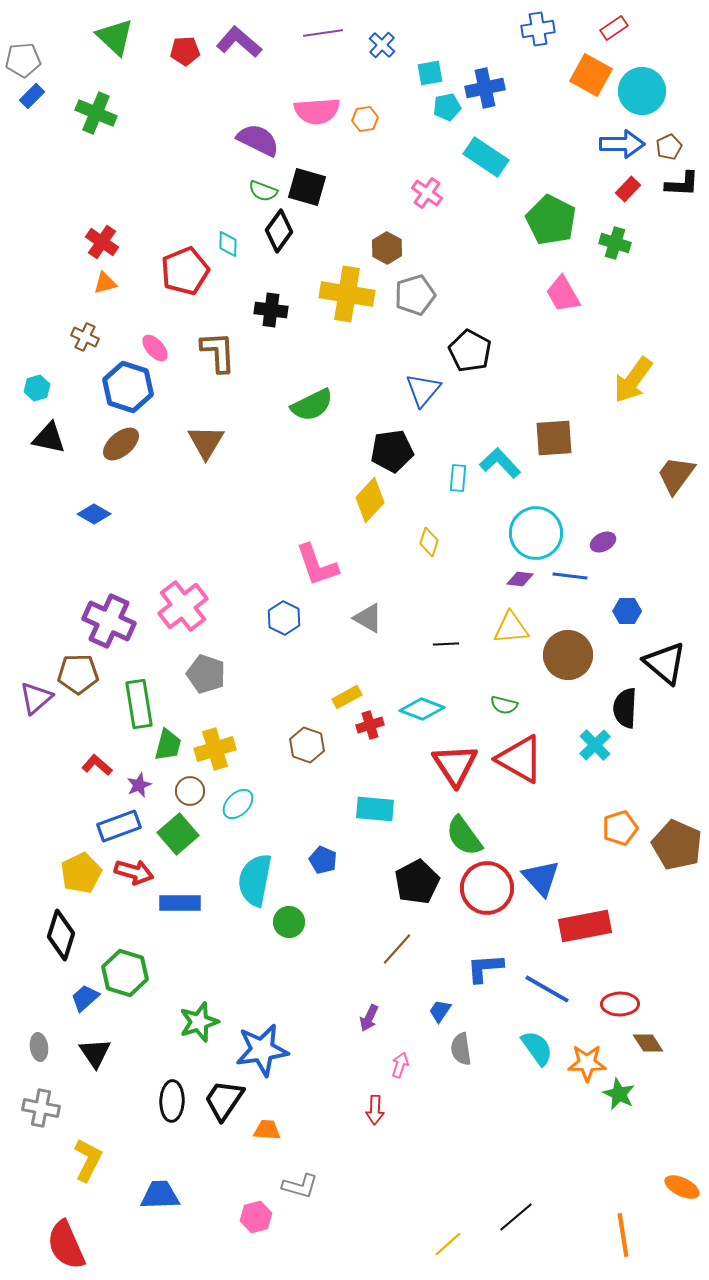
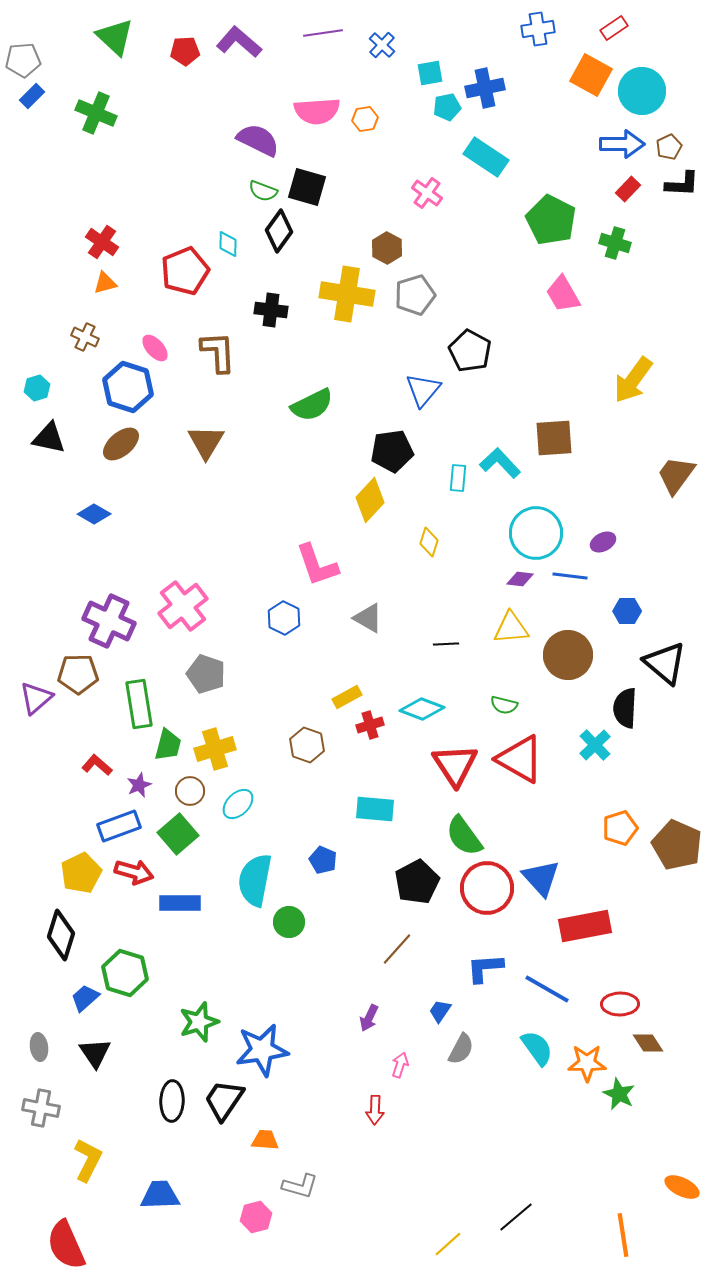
gray semicircle at (461, 1049): rotated 144 degrees counterclockwise
orange trapezoid at (267, 1130): moved 2 px left, 10 px down
